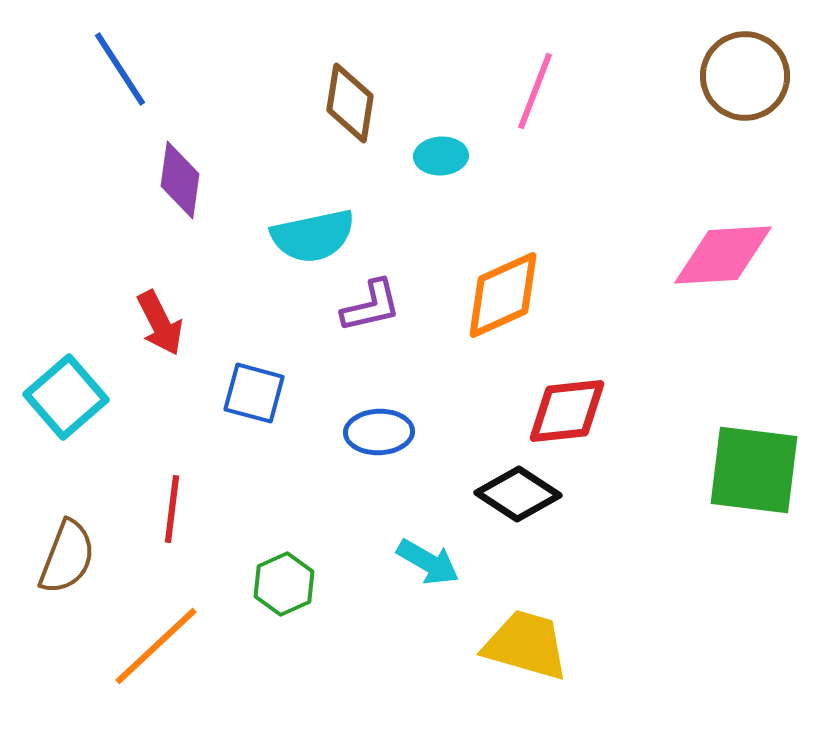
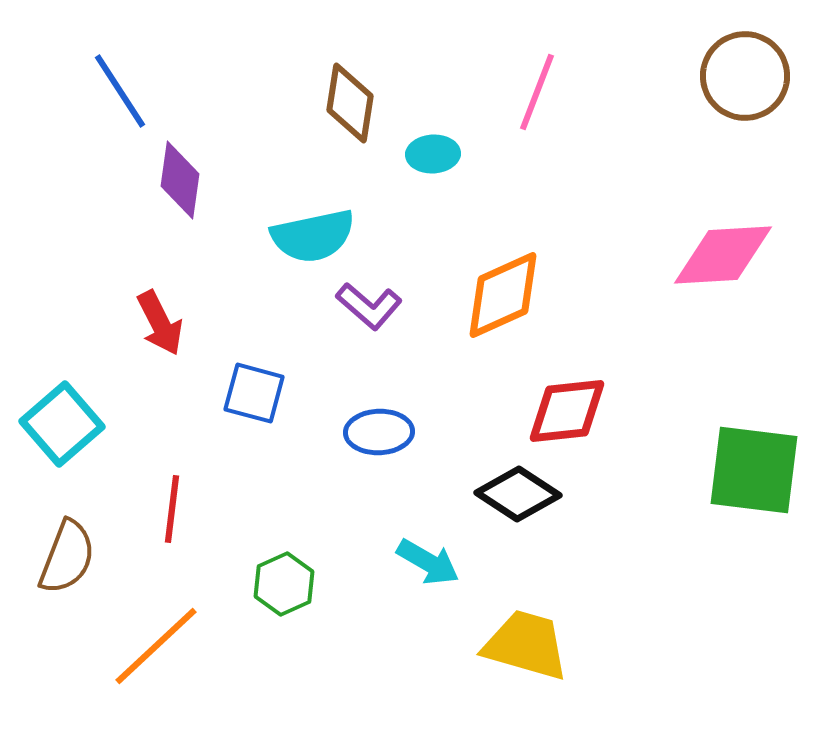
blue line: moved 22 px down
pink line: moved 2 px right, 1 px down
cyan ellipse: moved 8 px left, 2 px up
purple L-shape: moved 2 px left; rotated 54 degrees clockwise
cyan square: moved 4 px left, 27 px down
